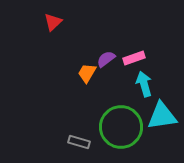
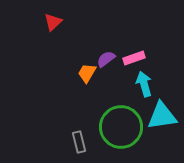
gray rectangle: rotated 60 degrees clockwise
